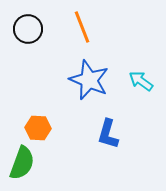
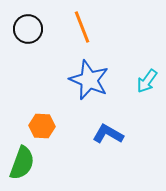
cyan arrow: moved 6 px right; rotated 90 degrees counterclockwise
orange hexagon: moved 4 px right, 2 px up
blue L-shape: rotated 104 degrees clockwise
